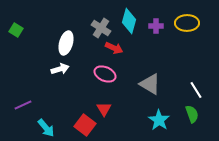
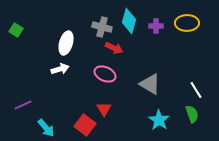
gray cross: moved 1 px right, 1 px up; rotated 18 degrees counterclockwise
